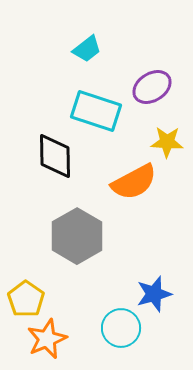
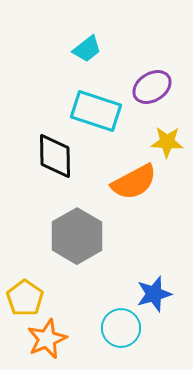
yellow pentagon: moved 1 px left, 1 px up
